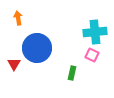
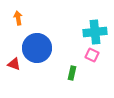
red triangle: rotated 40 degrees counterclockwise
